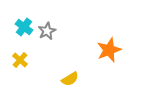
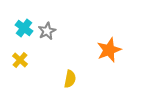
cyan cross: moved 1 px down
yellow semicircle: rotated 48 degrees counterclockwise
